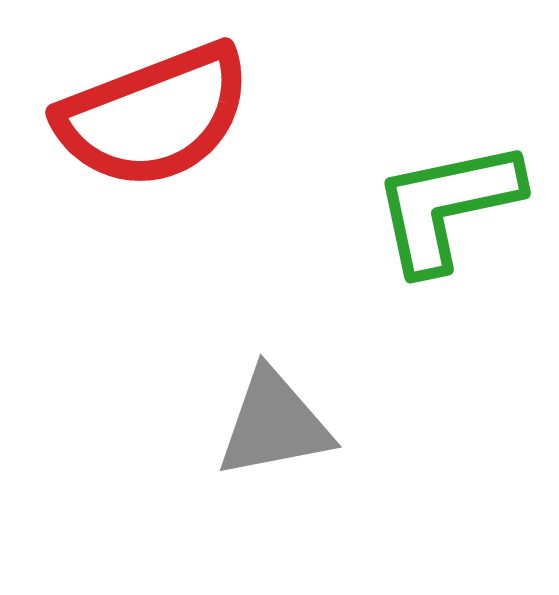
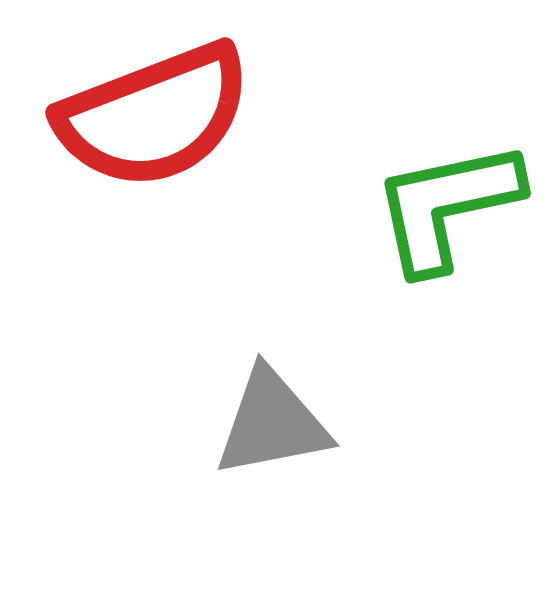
gray triangle: moved 2 px left, 1 px up
